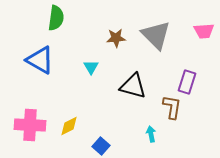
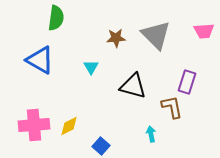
brown L-shape: rotated 20 degrees counterclockwise
pink cross: moved 4 px right; rotated 8 degrees counterclockwise
